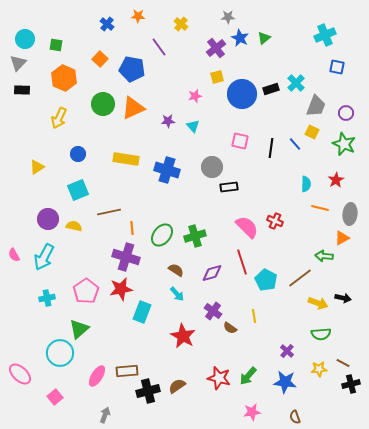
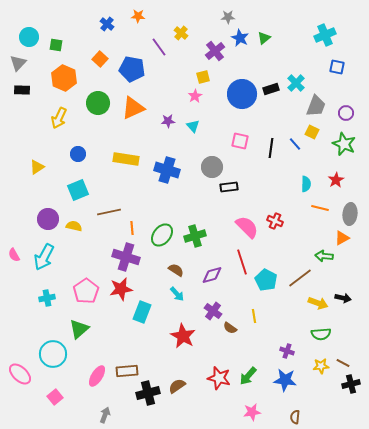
yellow cross at (181, 24): moved 9 px down
cyan circle at (25, 39): moved 4 px right, 2 px up
purple cross at (216, 48): moved 1 px left, 3 px down
yellow square at (217, 77): moved 14 px left
pink star at (195, 96): rotated 16 degrees counterclockwise
green circle at (103, 104): moved 5 px left, 1 px up
purple diamond at (212, 273): moved 2 px down
purple cross at (287, 351): rotated 24 degrees counterclockwise
cyan circle at (60, 353): moved 7 px left, 1 px down
yellow star at (319, 369): moved 2 px right, 3 px up
blue star at (285, 382): moved 2 px up
black cross at (148, 391): moved 2 px down
brown semicircle at (295, 417): rotated 24 degrees clockwise
